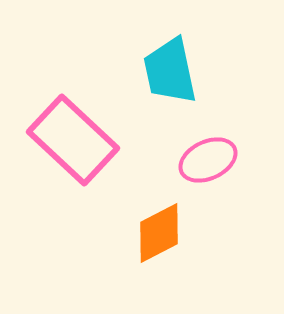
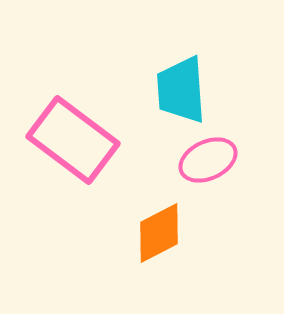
cyan trapezoid: moved 11 px right, 19 px down; rotated 8 degrees clockwise
pink rectangle: rotated 6 degrees counterclockwise
